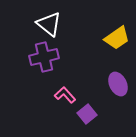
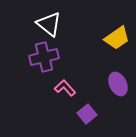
pink L-shape: moved 7 px up
